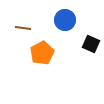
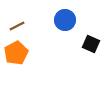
brown line: moved 6 px left, 2 px up; rotated 35 degrees counterclockwise
orange pentagon: moved 26 px left
